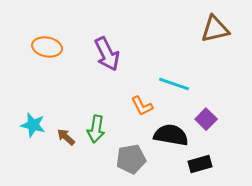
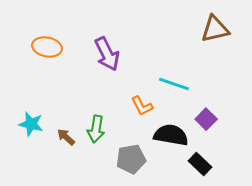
cyan star: moved 2 px left, 1 px up
black rectangle: rotated 60 degrees clockwise
